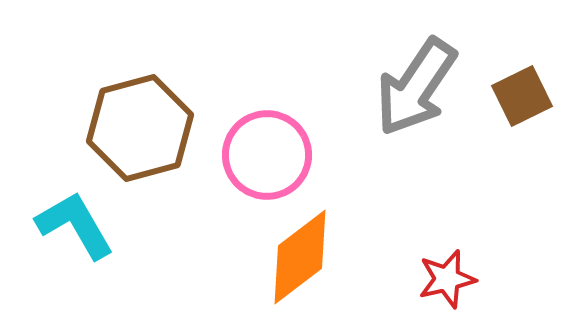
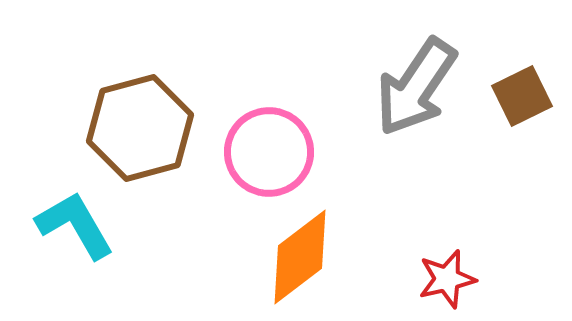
pink circle: moved 2 px right, 3 px up
